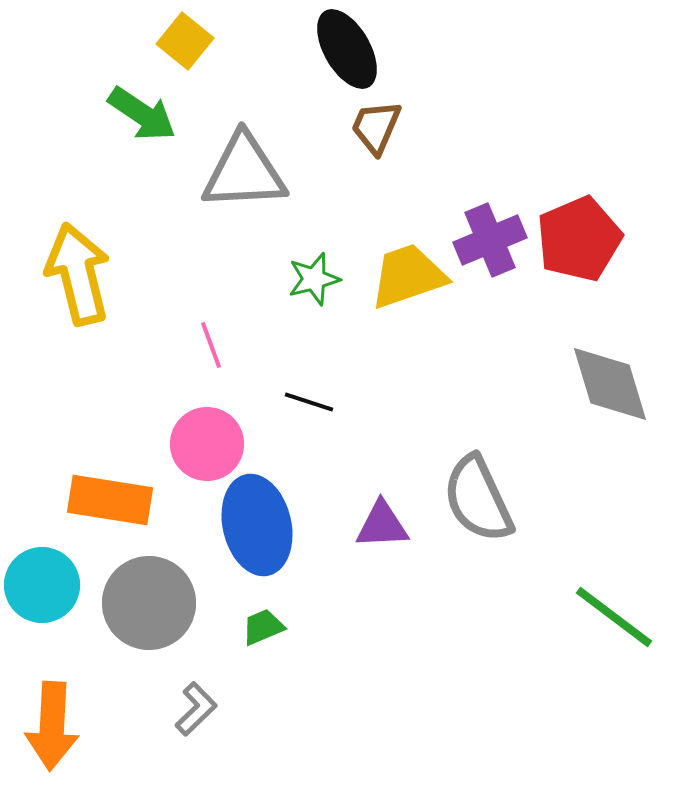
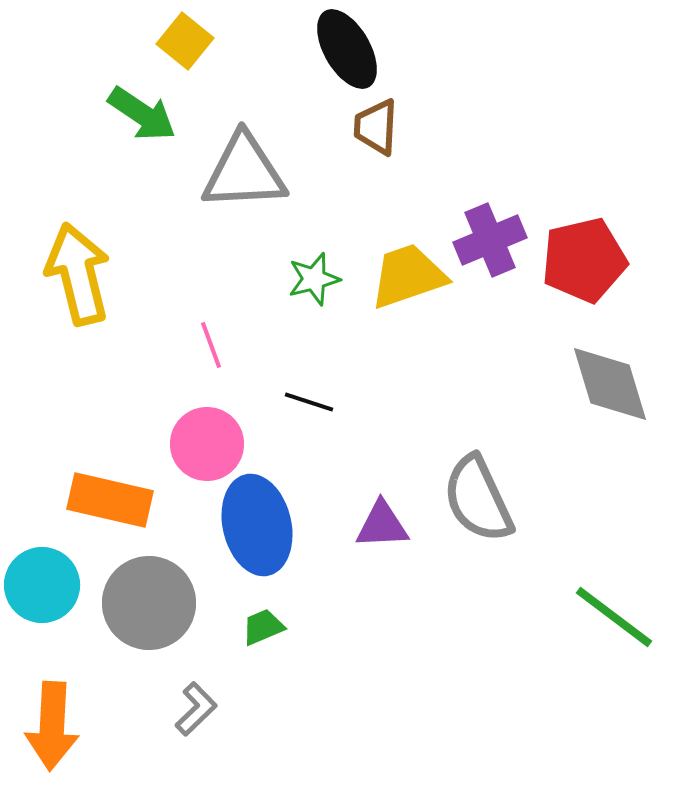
brown trapezoid: rotated 20 degrees counterclockwise
red pentagon: moved 5 px right, 21 px down; rotated 10 degrees clockwise
orange rectangle: rotated 4 degrees clockwise
